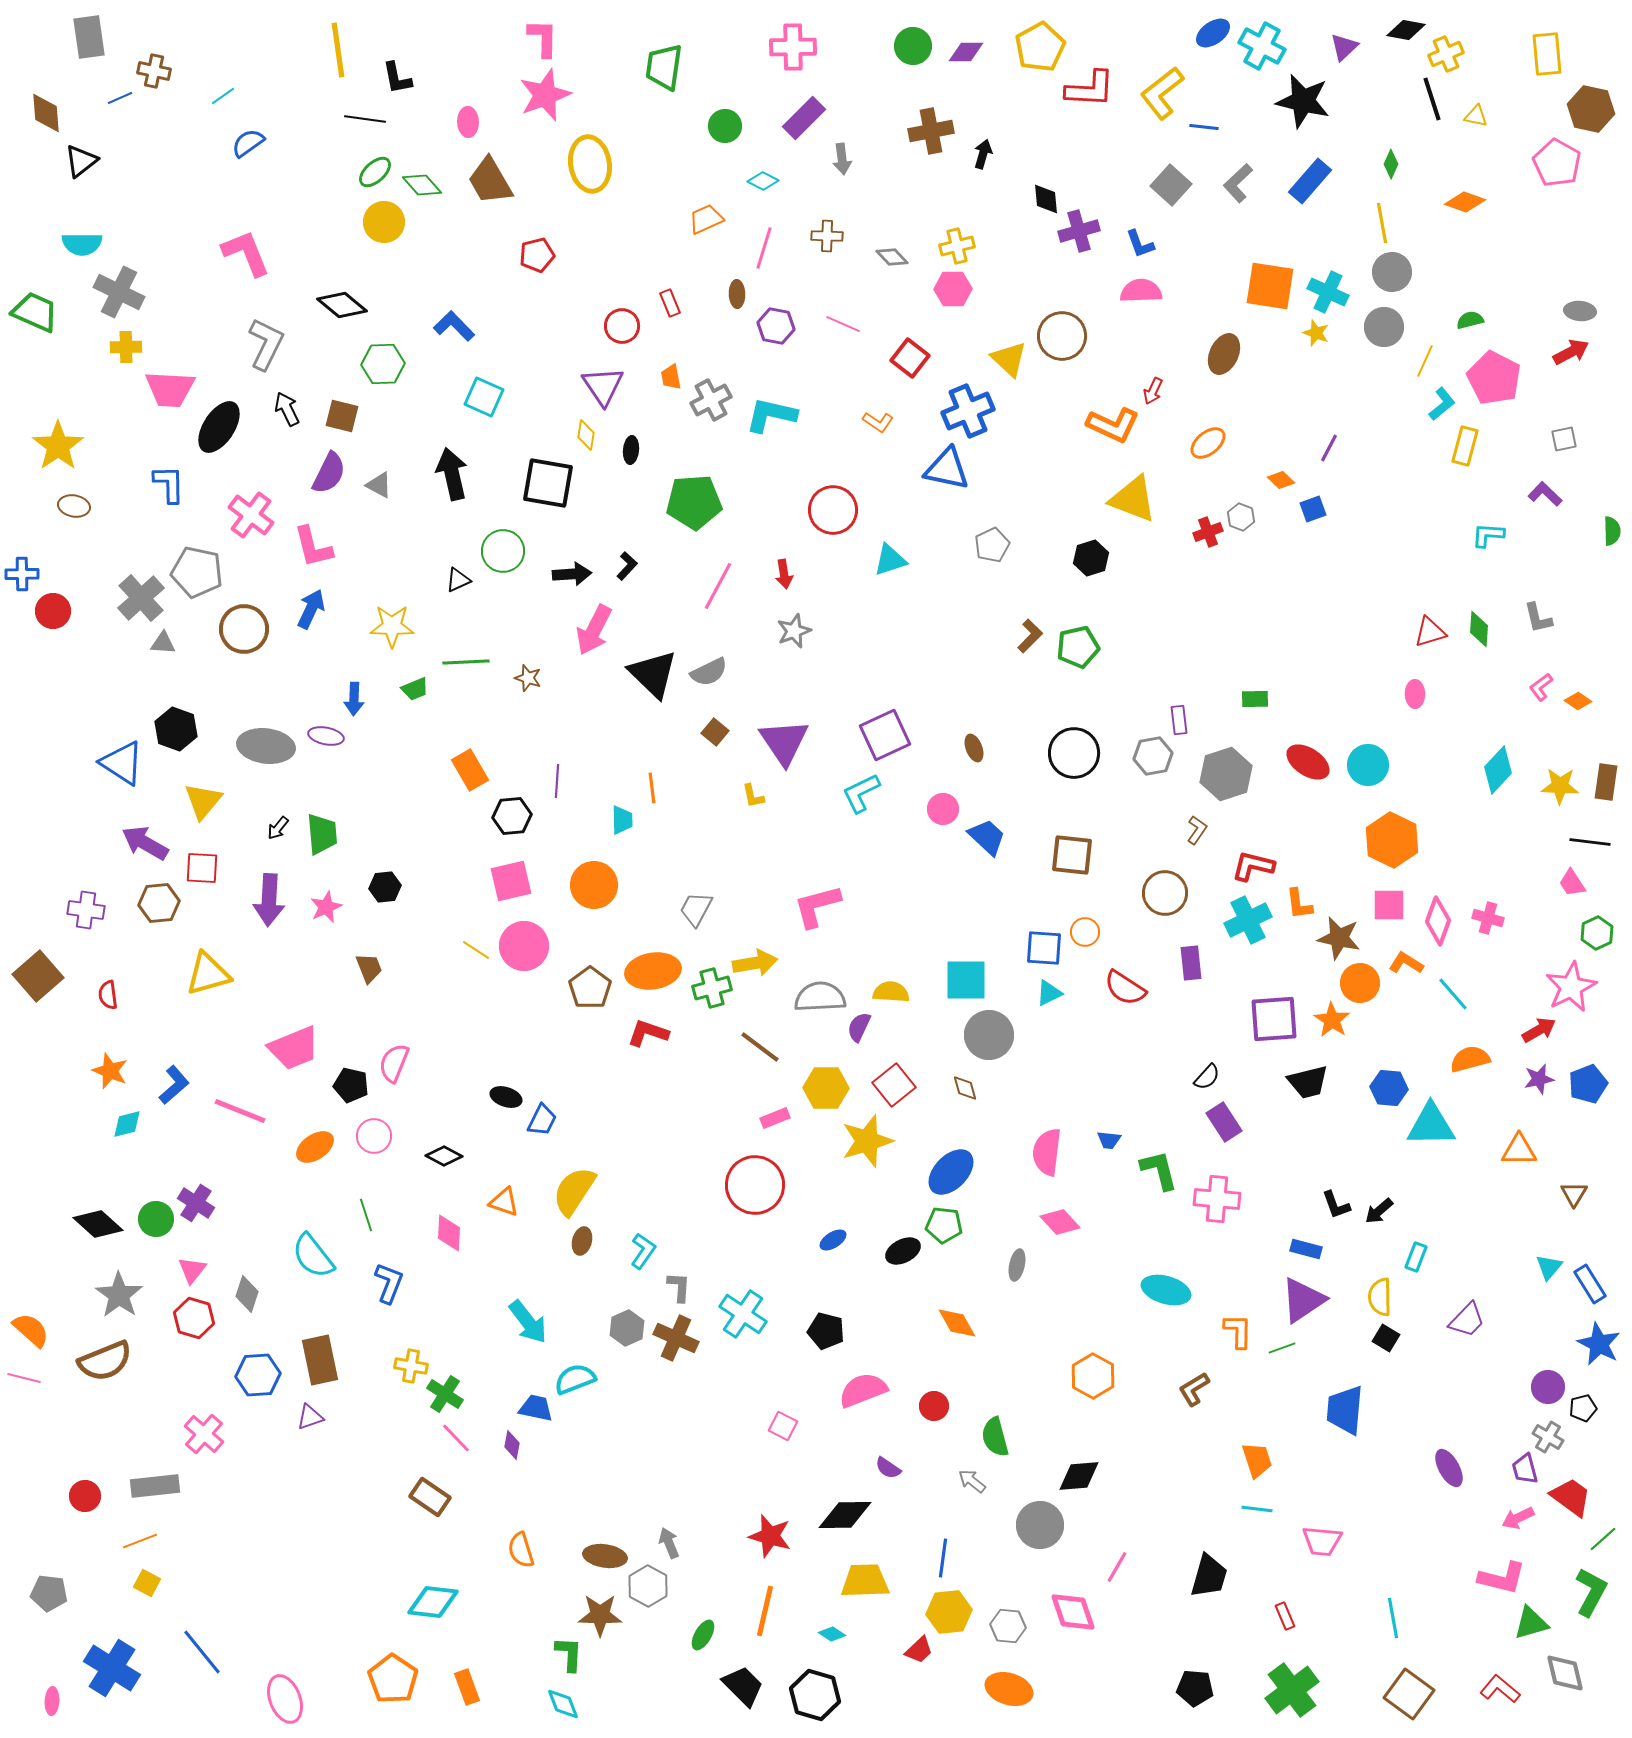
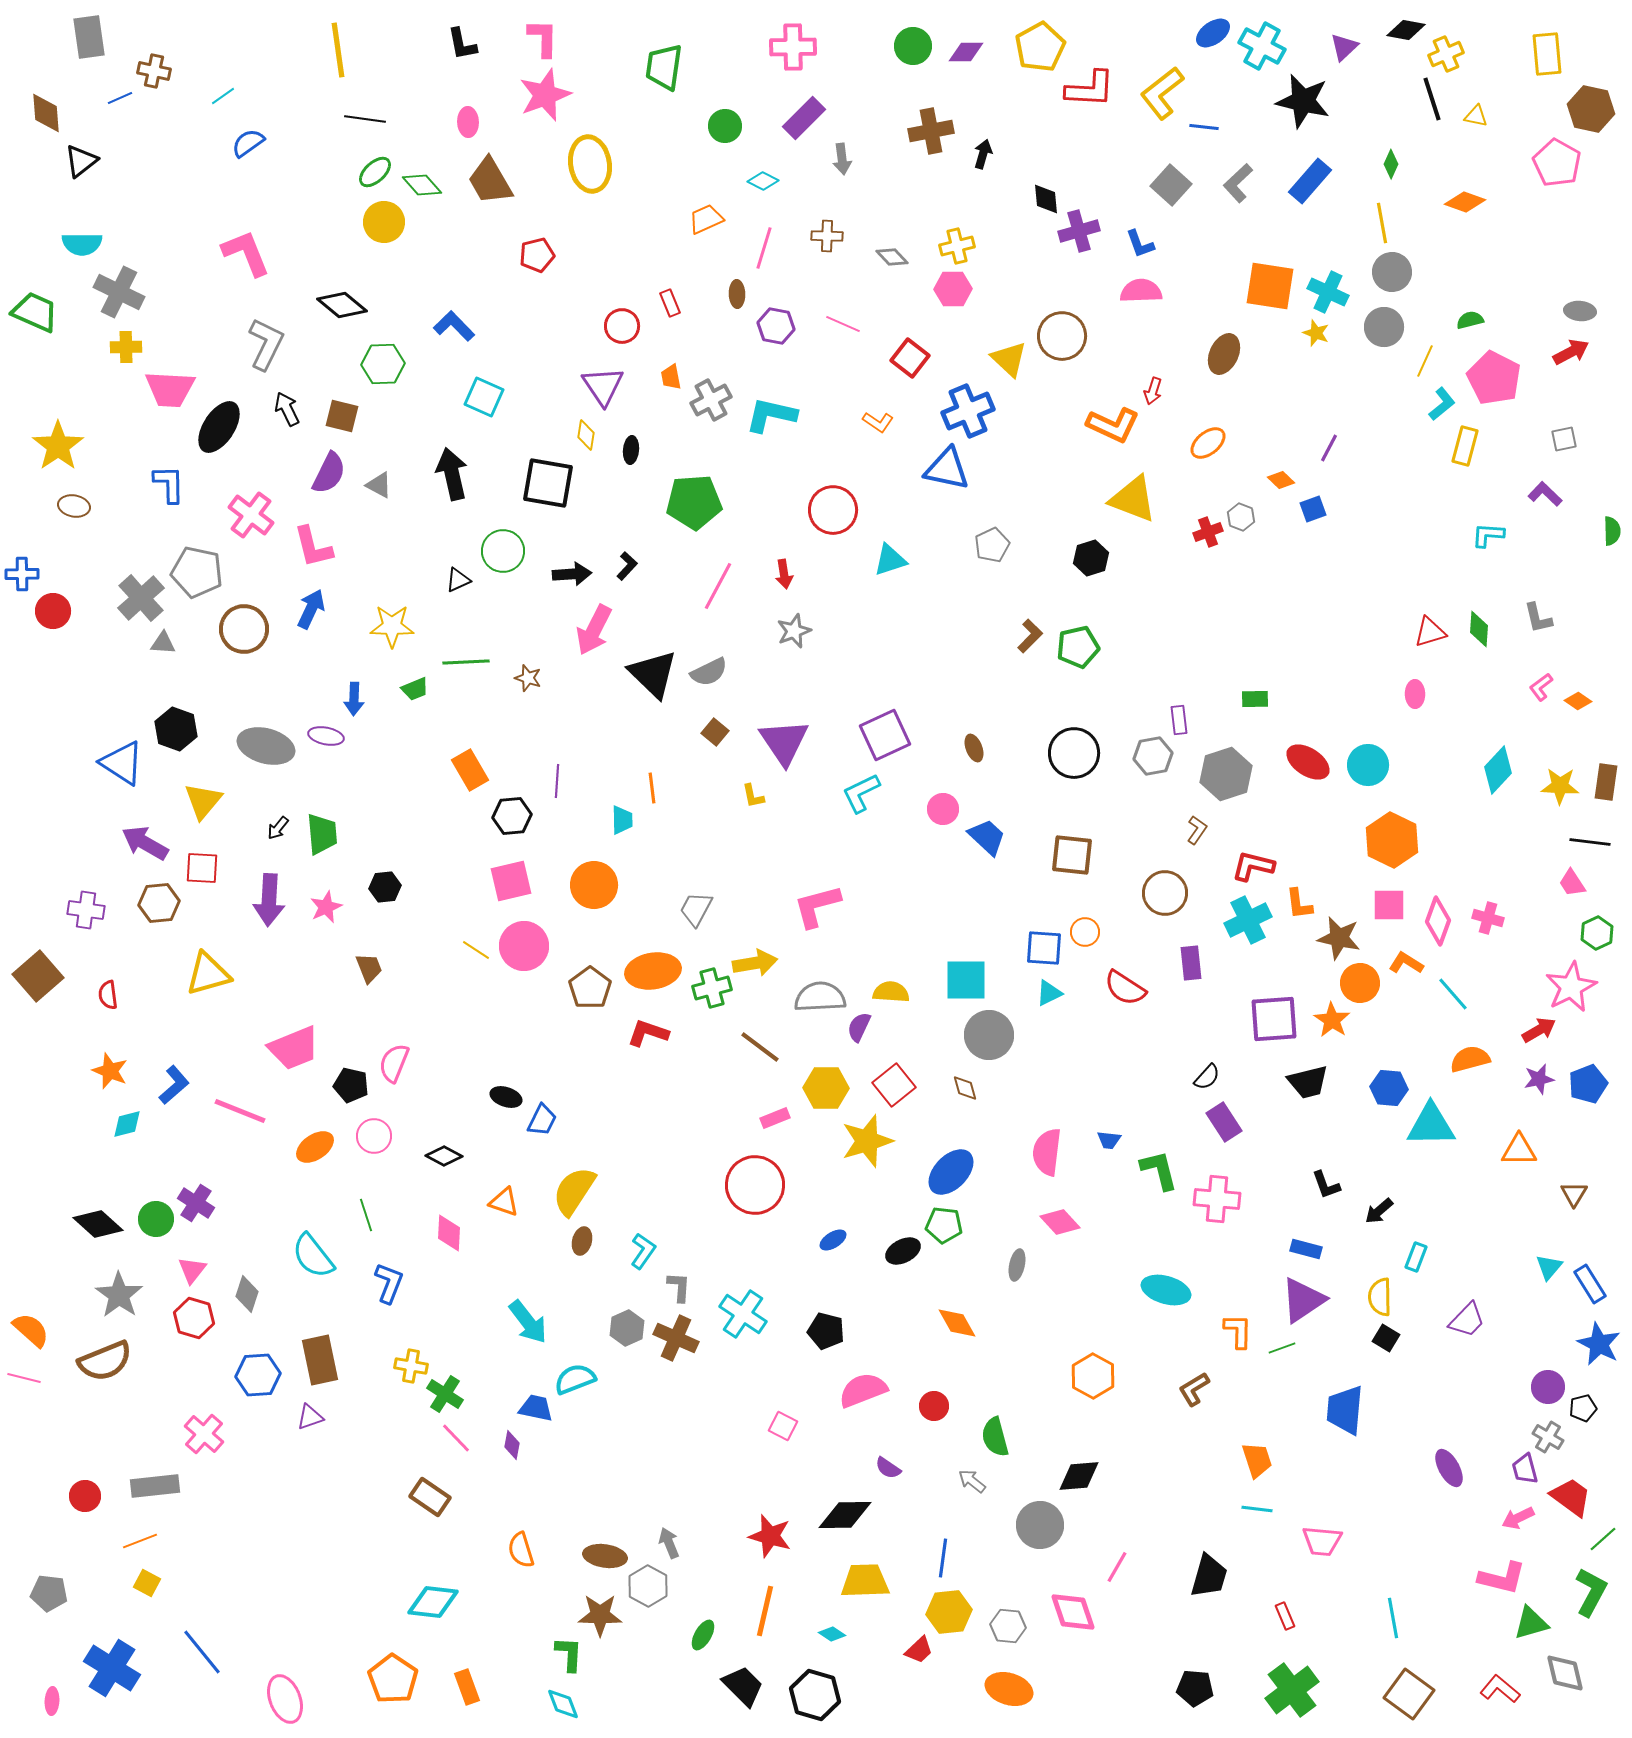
black L-shape at (397, 78): moved 65 px right, 34 px up
red arrow at (1153, 391): rotated 8 degrees counterclockwise
gray ellipse at (266, 746): rotated 8 degrees clockwise
black L-shape at (1336, 1205): moved 10 px left, 20 px up
